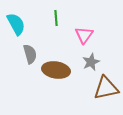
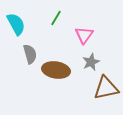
green line: rotated 35 degrees clockwise
